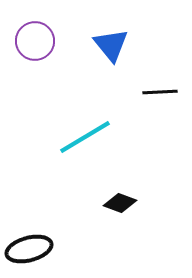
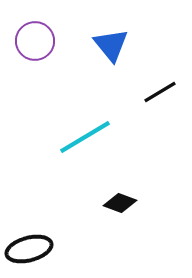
black line: rotated 28 degrees counterclockwise
